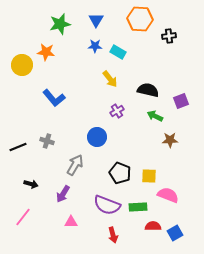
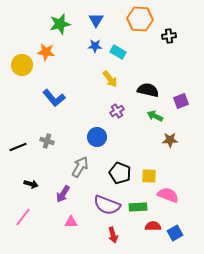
gray arrow: moved 5 px right, 2 px down
